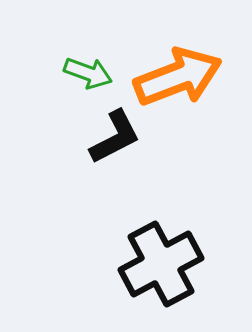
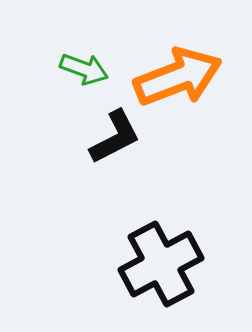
green arrow: moved 4 px left, 4 px up
